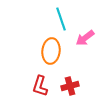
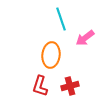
orange ellipse: moved 4 px down
